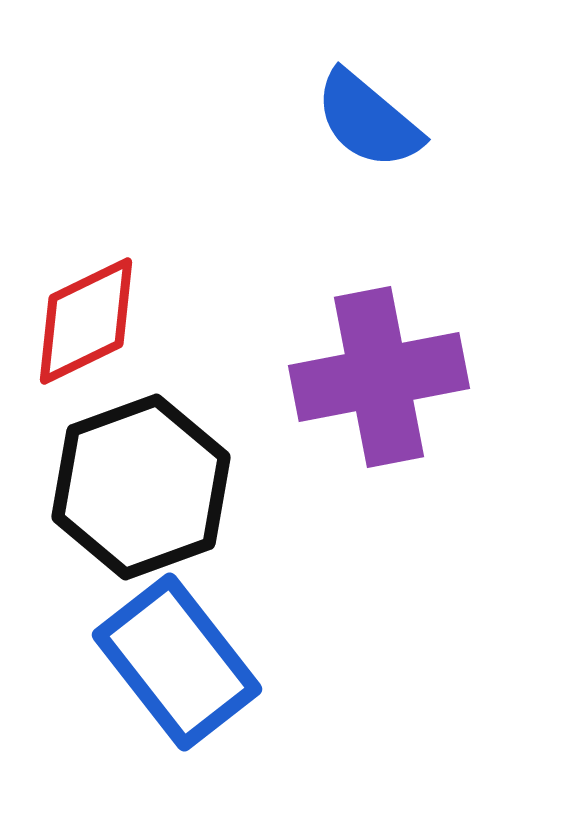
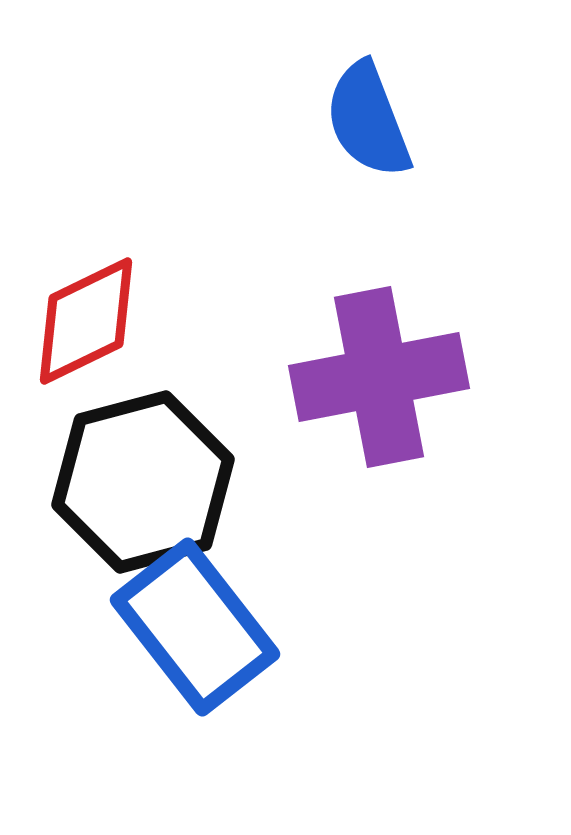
blue semicircle: rotated 29 degrees clockwise
black hexagon: moved 2 px right, 5 px up; rotated 5 degrees clockwise
blue rectangle: moved 18 px right, 35 px up
